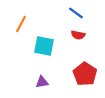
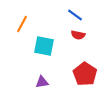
blue line: moved 1 px left, 2 px down
orange line: moved 1 px right
